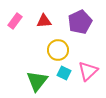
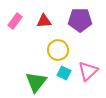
purple pentagon: moved 2 px up; rotated 25 degrees clockwise
green triangle: moved 1 px left, 1 px down
